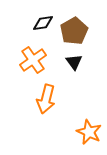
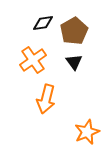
orange star: moved 2 px left; rotated 25 degrees clockwise
